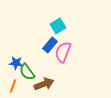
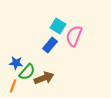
cyan square: rotated 28 degrees counterclockwise
pink semicircle: moved 11 px right, 16 px up
green semicircle: rotated 102 degrees counterclockwise
brown arrow: moved 6 px up
